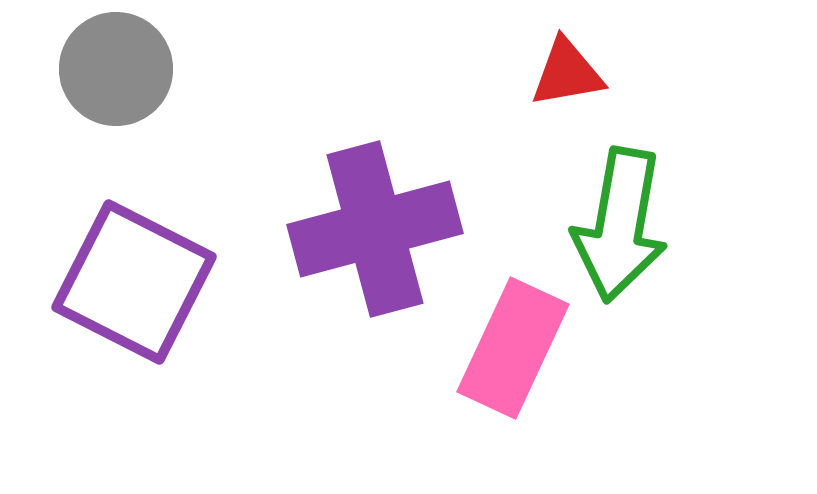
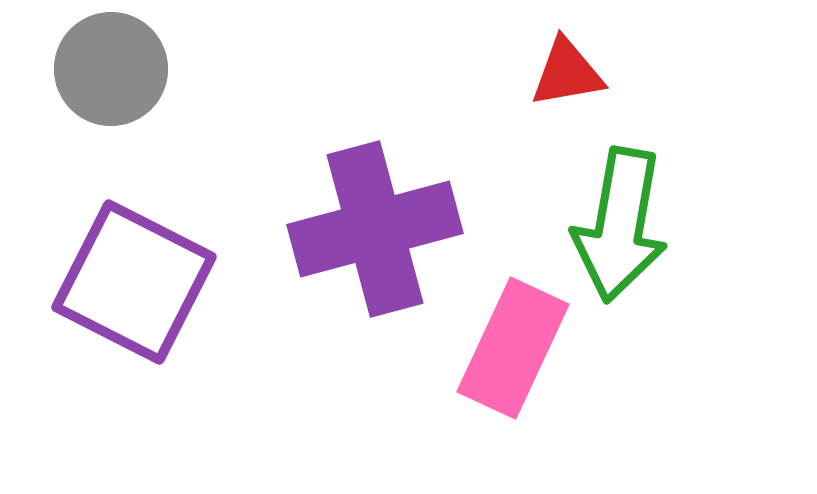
gray circle: moved 5 px left
